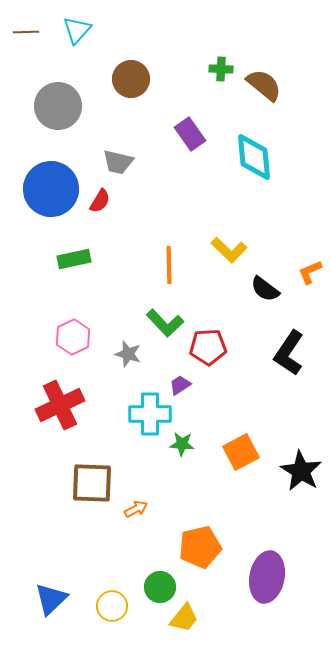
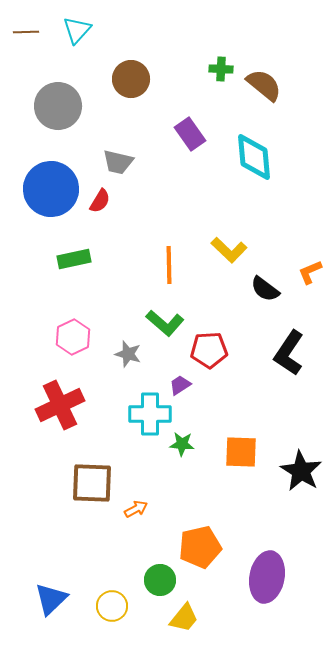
green L-shape: rotated 6 degrees counterclockwise
red pentagon: moved 1 px right, 3 px down
orange square: rotated 30 degrees clockwise
green circle: moved 7 px up
